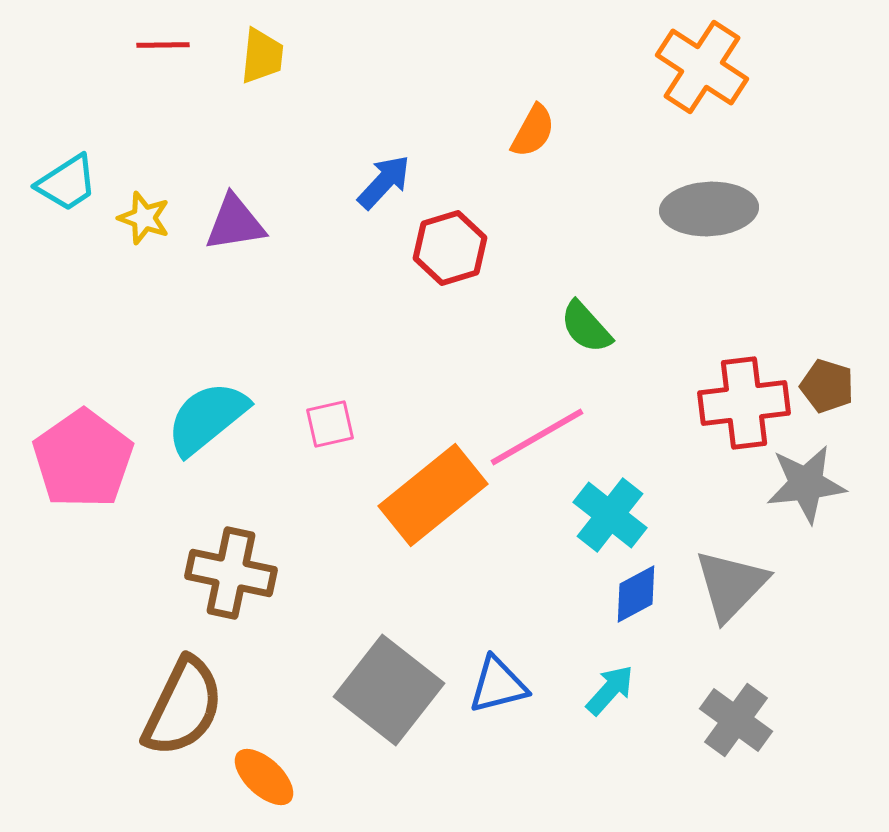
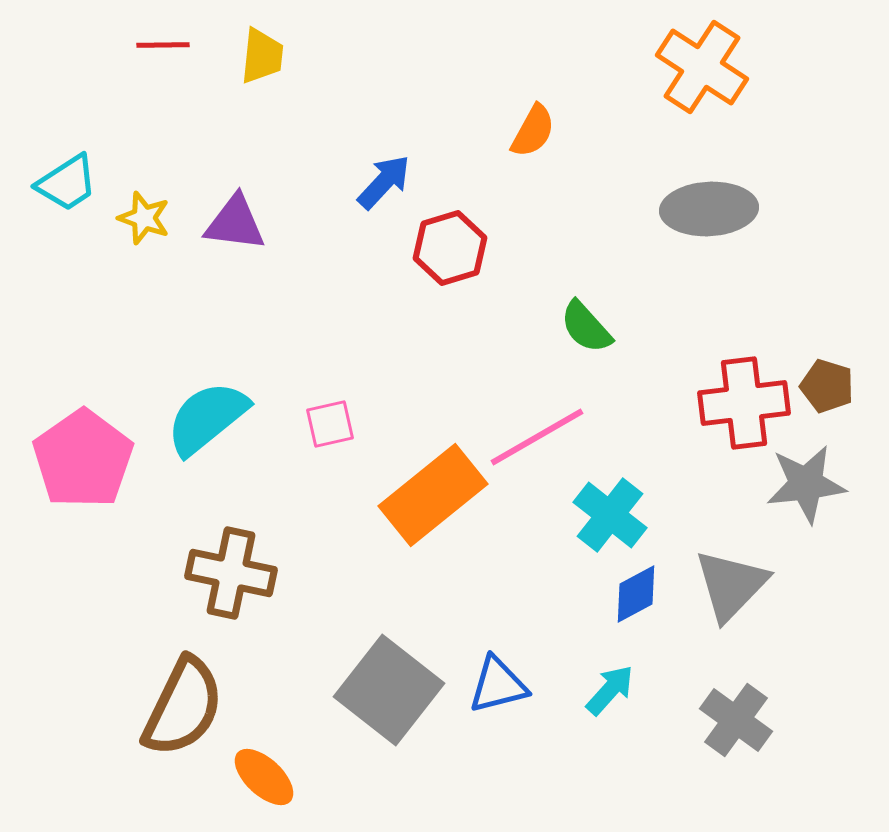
purple triangle: rotated 16 degrees clockwise
